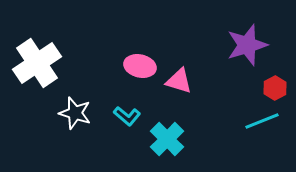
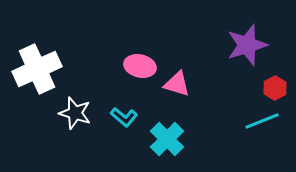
white cross: moved 6 px down; rotated 9 degrees clockwise
pink triangle: moved 2 px left, 3 px down
cyan L-shape: moved 3 px left, 1 px down
